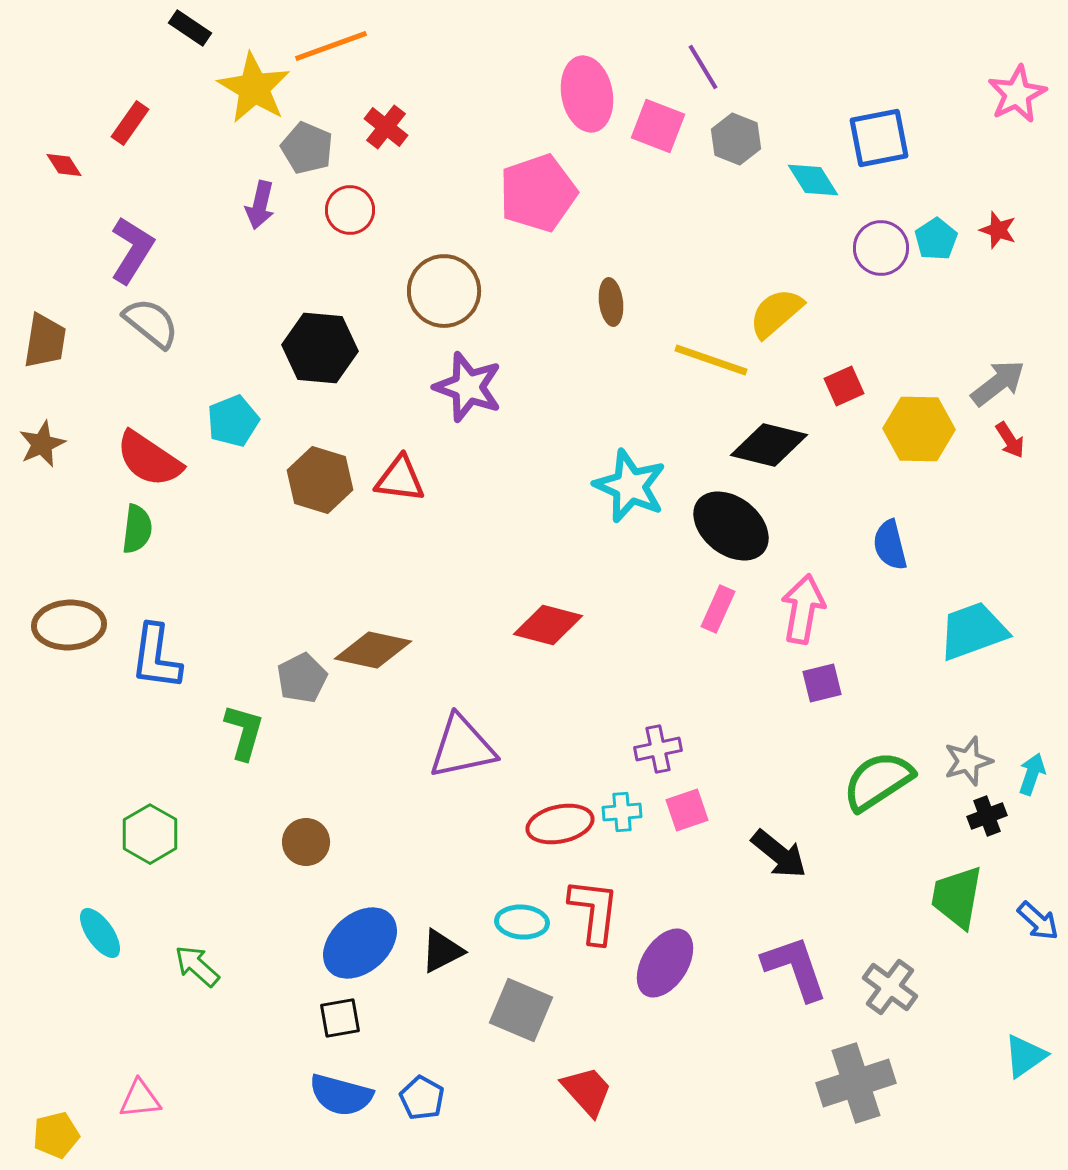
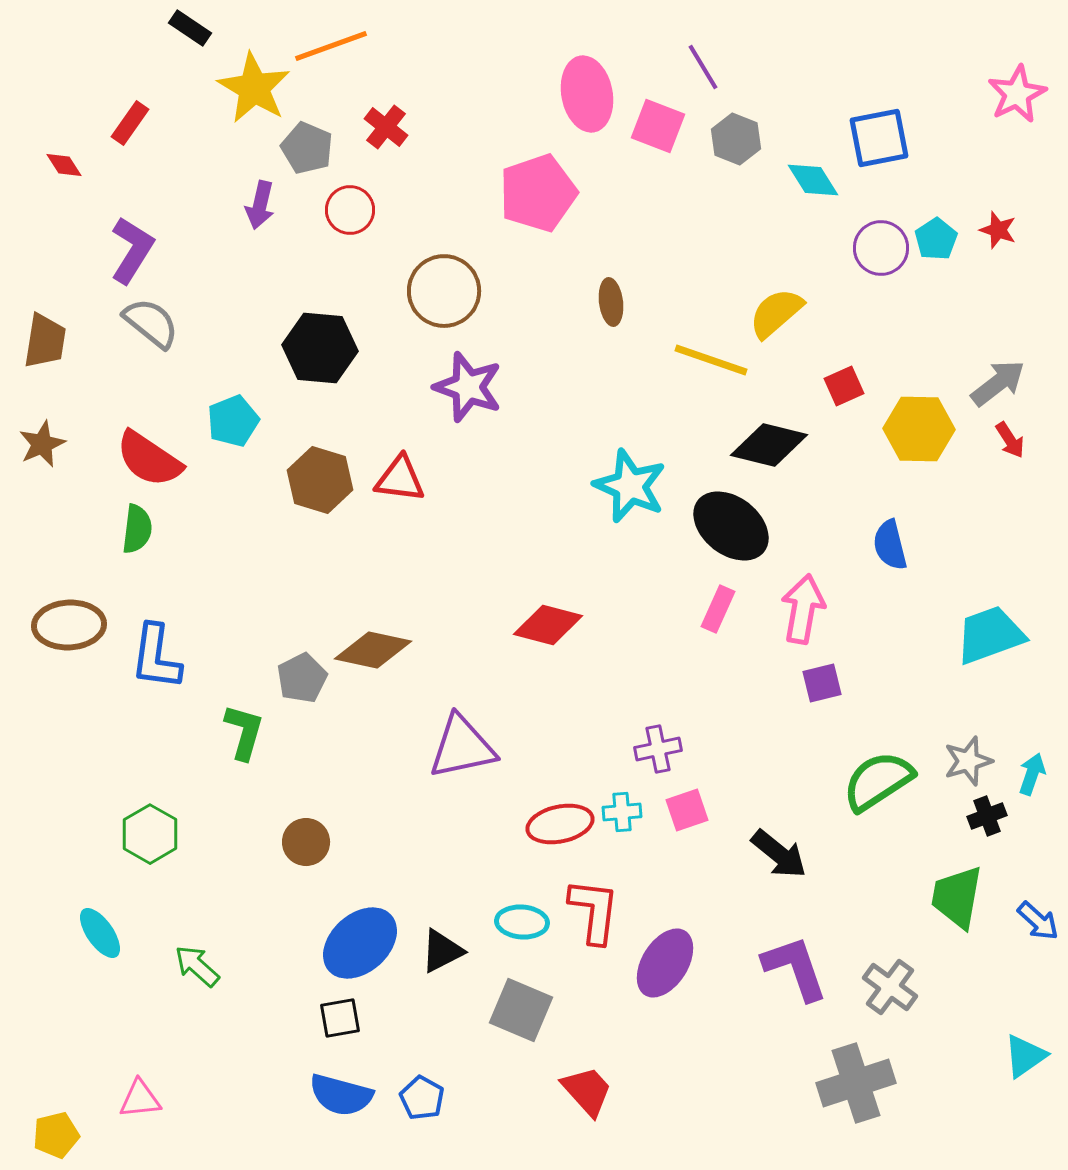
cyan trapezoid at (973, 631): moved 17 px right, 4 px down
